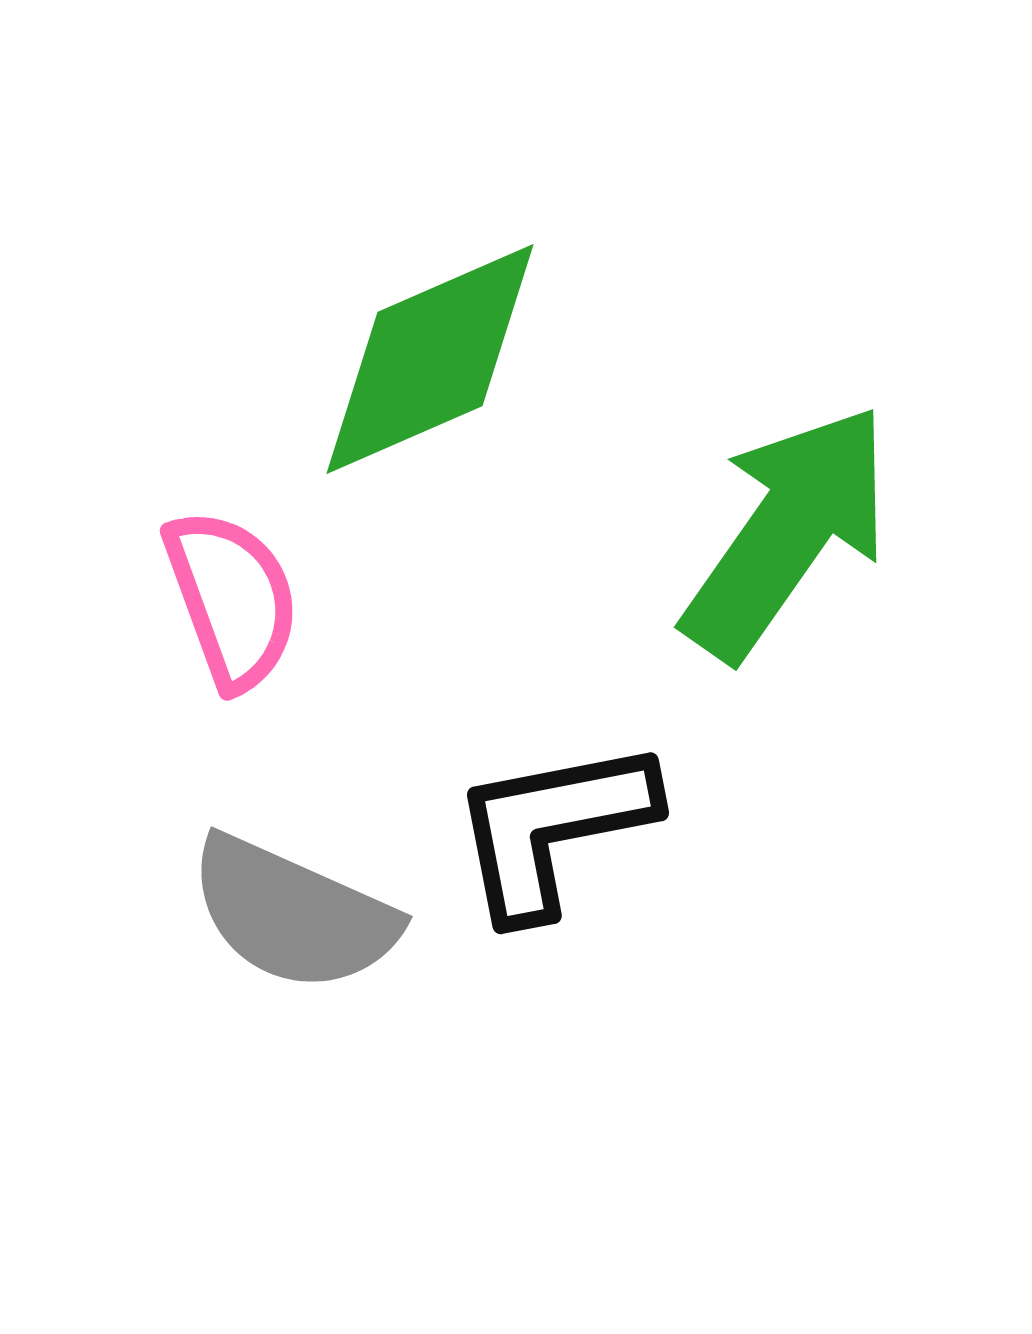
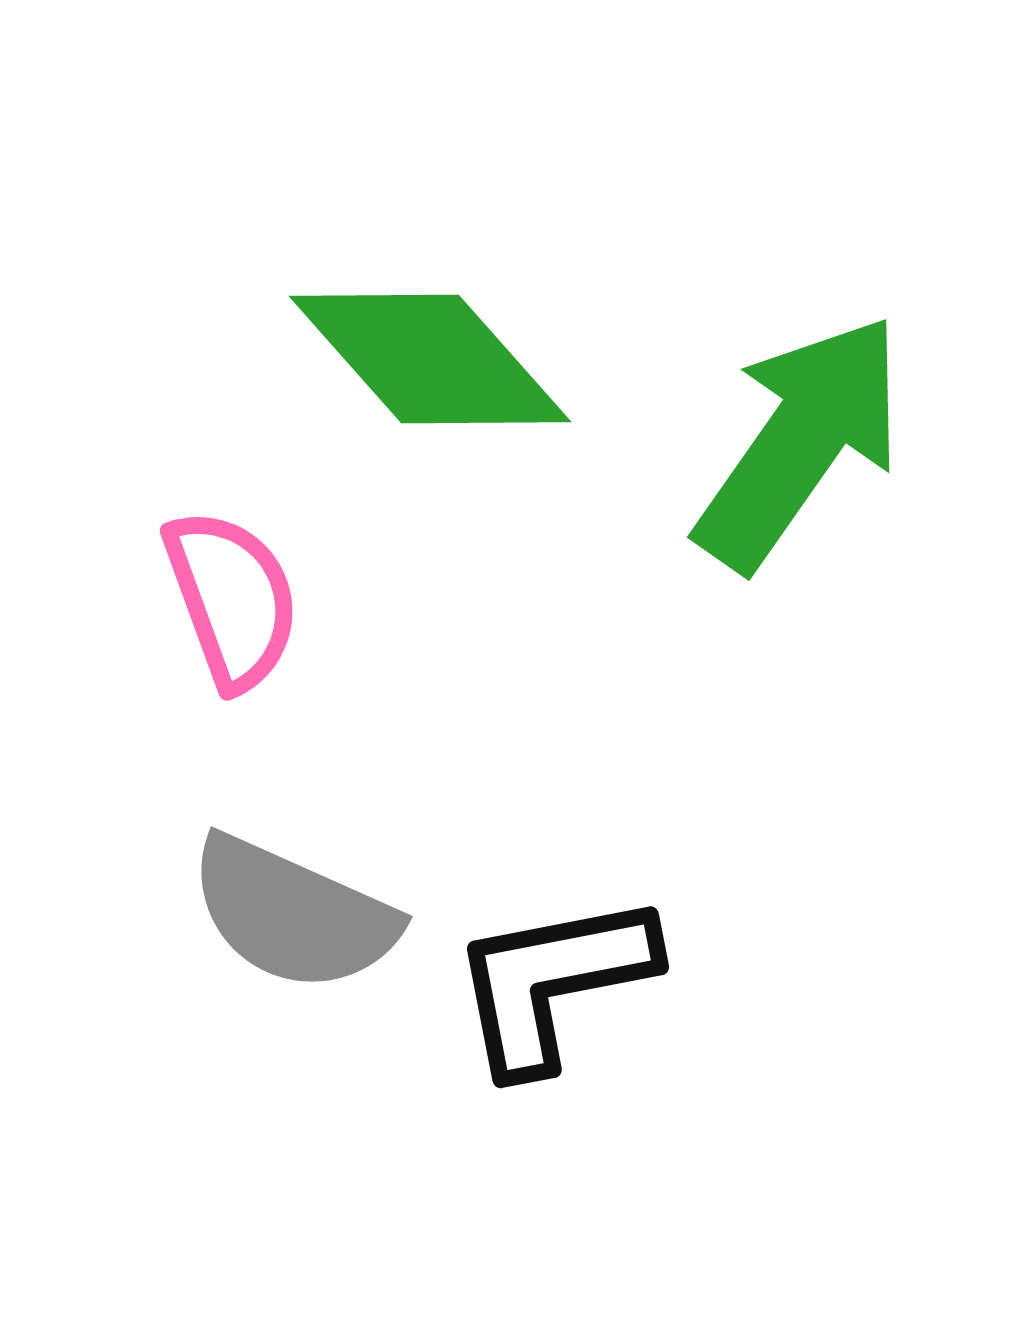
green diamond: rotated 72 degrees clockwise
green arrow: moved 13 px right, 90 px up
black L-shape: moved 154 px down
